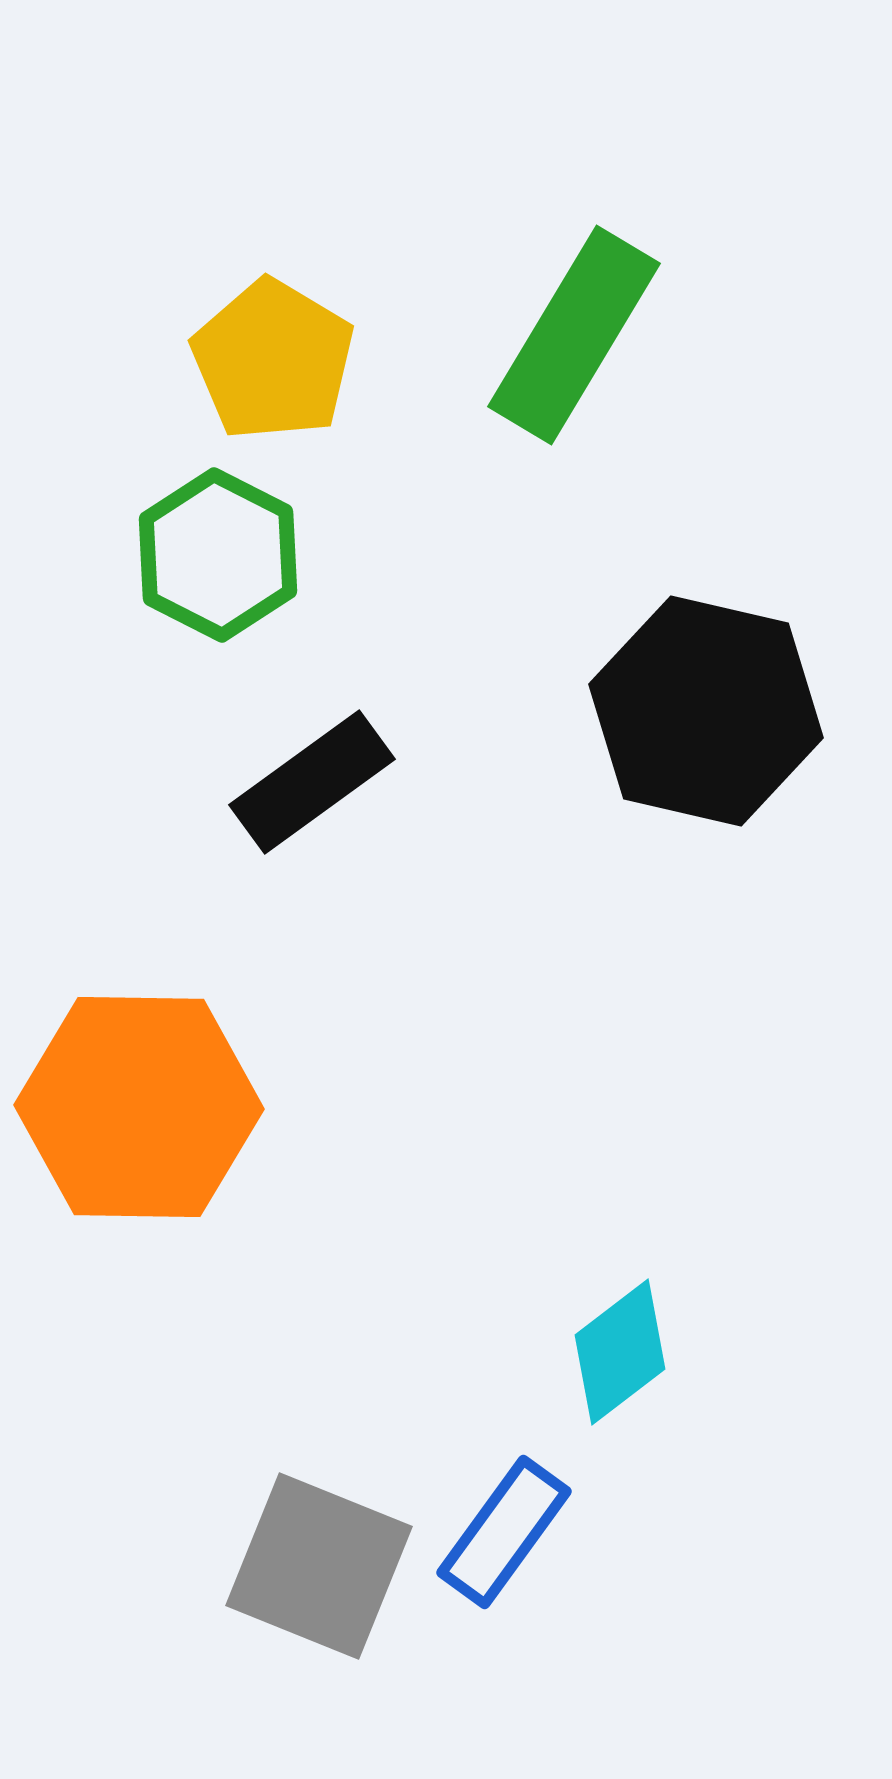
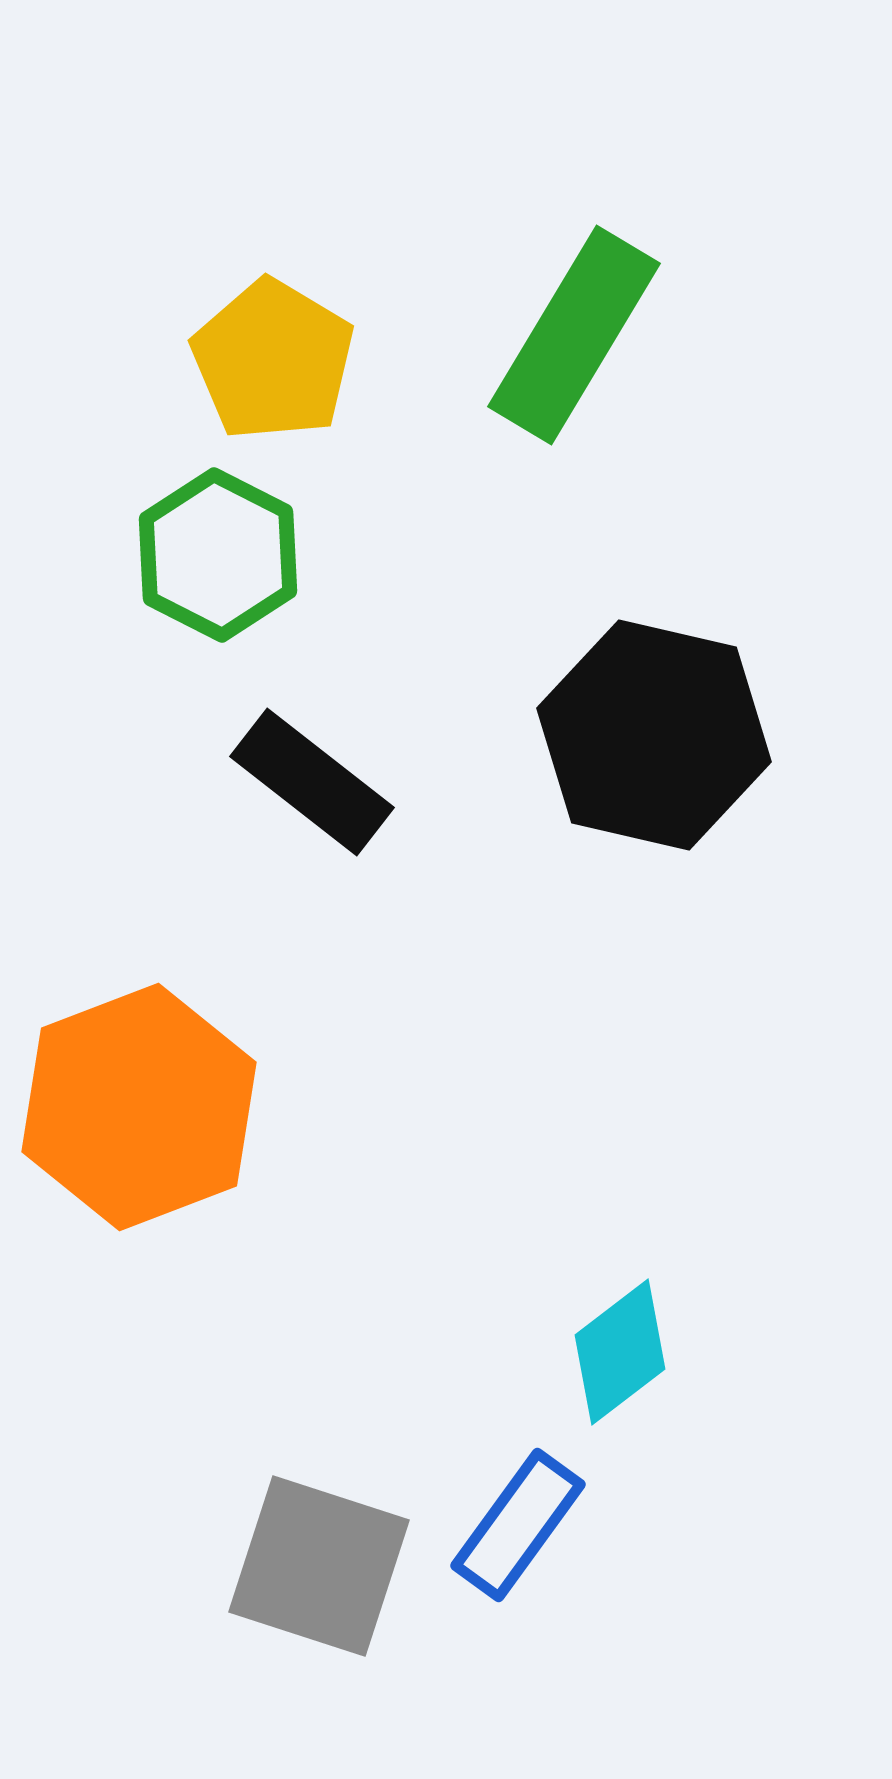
black hexagon: moved 52 px left, 24 px down
black rectangle: rotated 74 degrees clockwise
orange hexagon: rotated 22 degrees counterclockwise
blue rectangle: moved 14 px right, 7 px up
gray square: rotated 4 degrees counterclockwise
